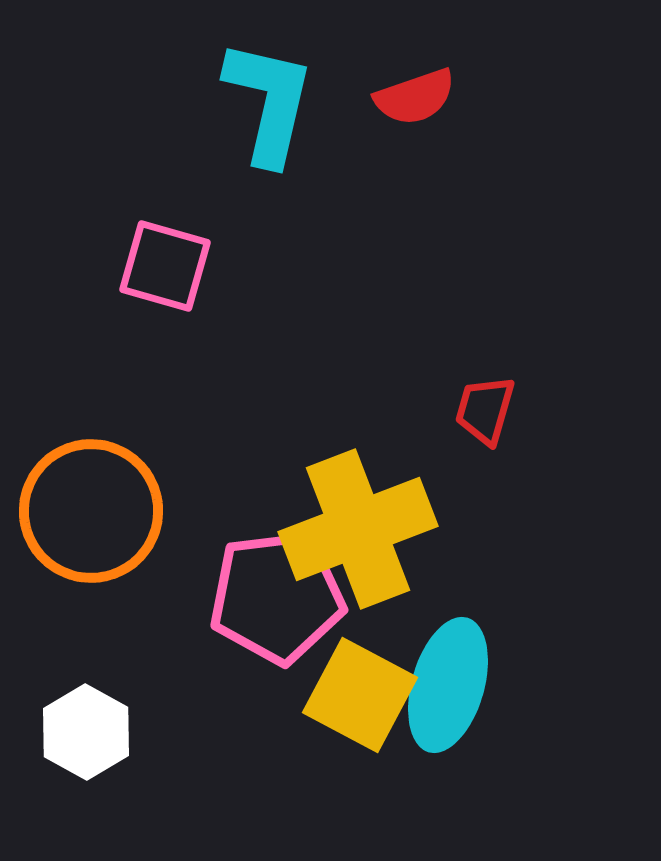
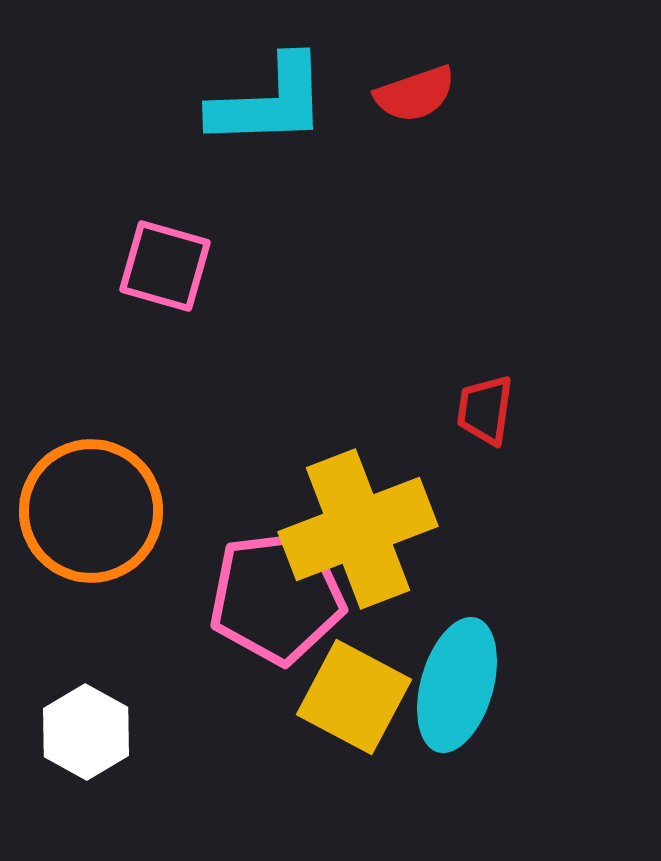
red semicircle: moved 3 px up
cyan L-shape: rotated 75 degrees clockwise
red trapezoid: rotated 8 degrees counterclockwise
cyan ellipse: moved 9 px right
yellow square: moved 6 px left, 2 px down
